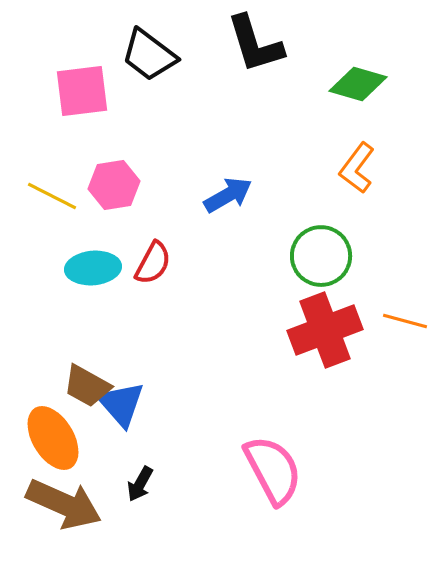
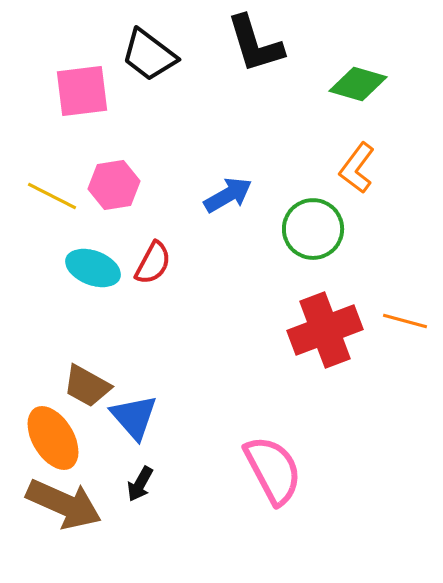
green circle: moved 8 px left, 27 px up
cyan ellipse: rotated 26 degrees clockwise
blue triangle: moved 13 px right, 13 px down
